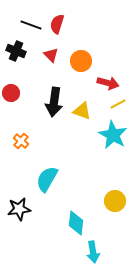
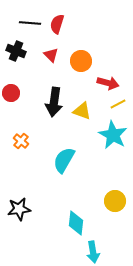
black line: moved 1 px left, 2 px up; rotated 15 degrees counterclockwise
cyan semicircle: moved 17 px right, 19 px up
